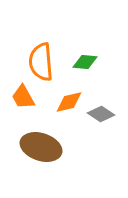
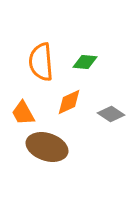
orange trapezoid: moved 16 px down
orange diamond: rotated 12 degrees counterclockwise
gray diamond: moved 10 px right
brown ellipse: moved 6 px right
